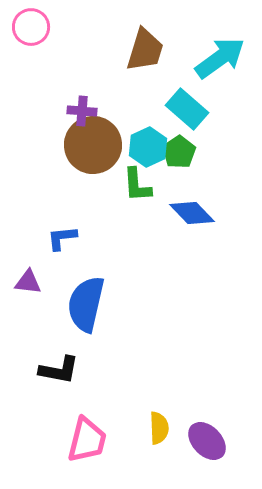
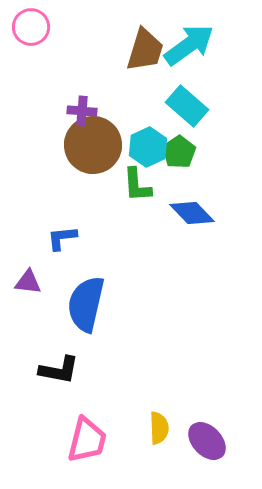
cyan arrow: moved 31 px left, 13 px up
cyan rectangle: moved 3 px up
